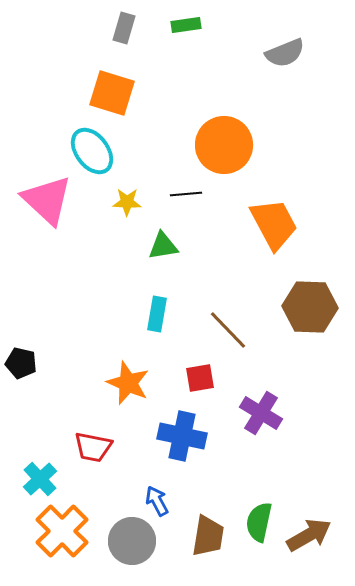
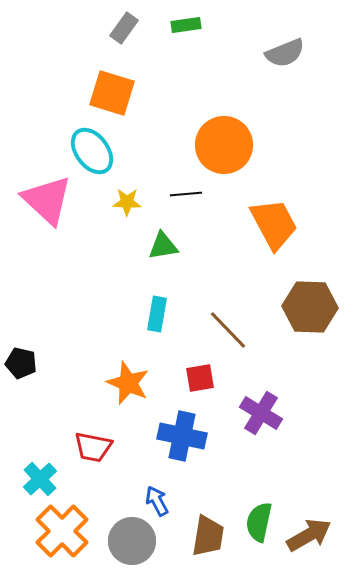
gray rectangle: rotated 20 degrees clockwise
